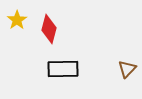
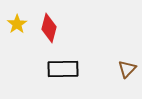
yellow star: moved 4 px down
red diamond: moved 1 px up
